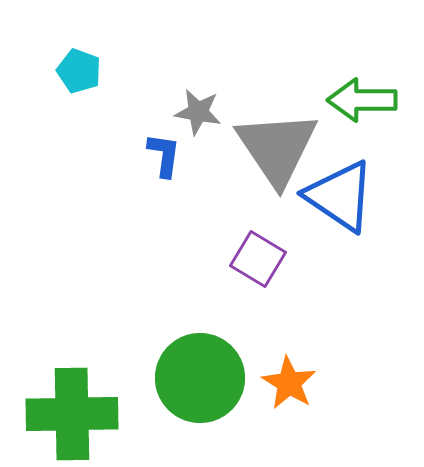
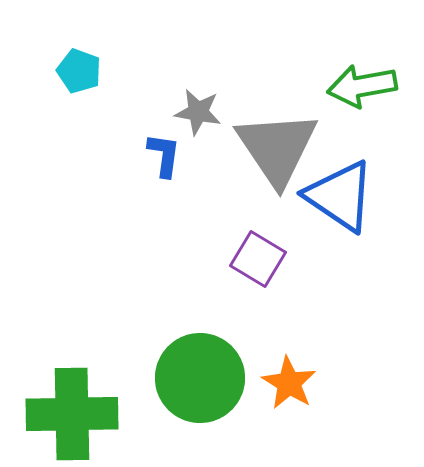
green arrow: moved 14 px up; rotated 10 degrees counterclockwise
